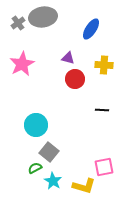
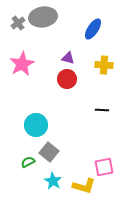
blue ellipse: moved 2 px right
red circle: moved 8 px left
green semicircle: moved 7 px left, 6 px up
